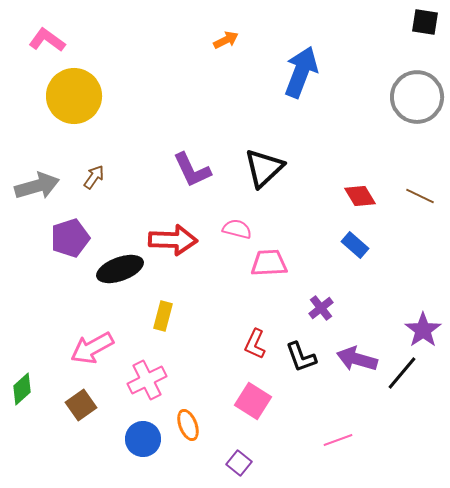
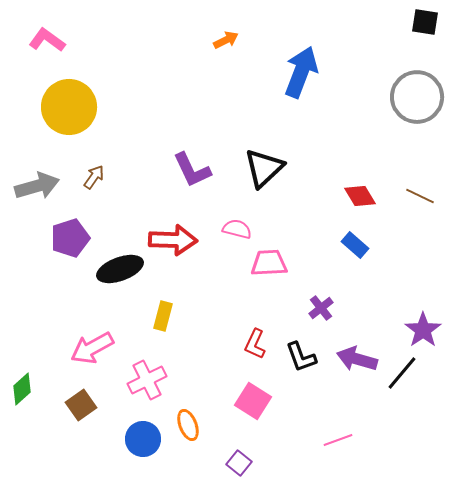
yellow circle: moved 5 px left, 11 px down
